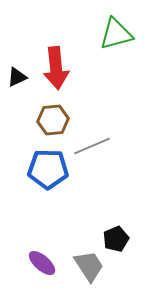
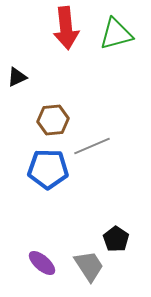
red arrow: moved 10 px right, 40 px up
black pentagon: rotated 15 degrees counterclockwise
